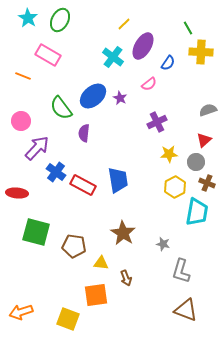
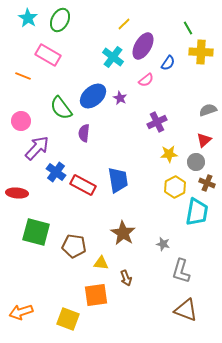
pink semicircle: moved 3 px left, 4 px up
